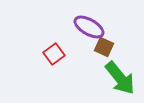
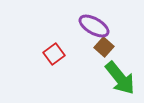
purple ellipse: moved 5 px right, 1 px up
brown square: rotated 18 degrees clockwise
